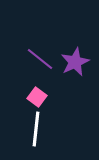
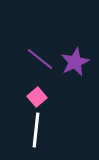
pink square: rotated 12 degrees clockwise
white line: moved 1 px down
